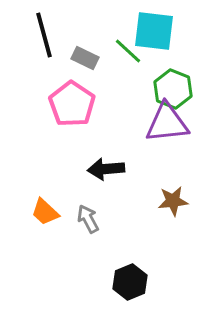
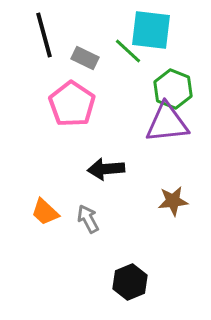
cyan square: moved 3 px left, 1 px up
